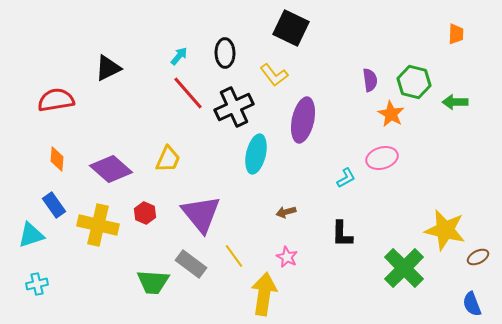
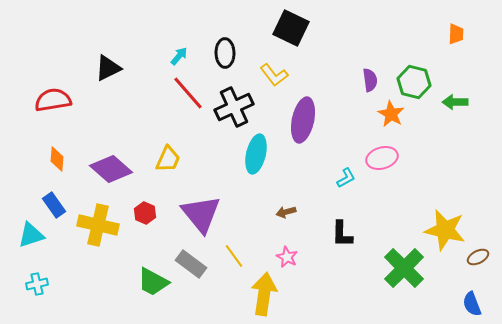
red semicircle: moved 3 px left
green trapezoid: rotated 24 degrees clockwise
